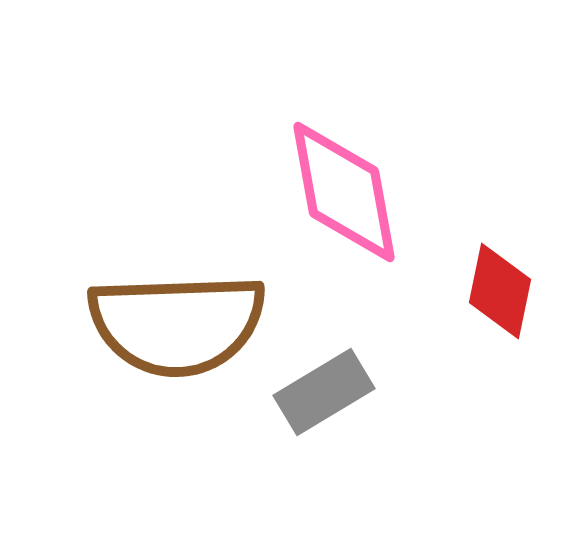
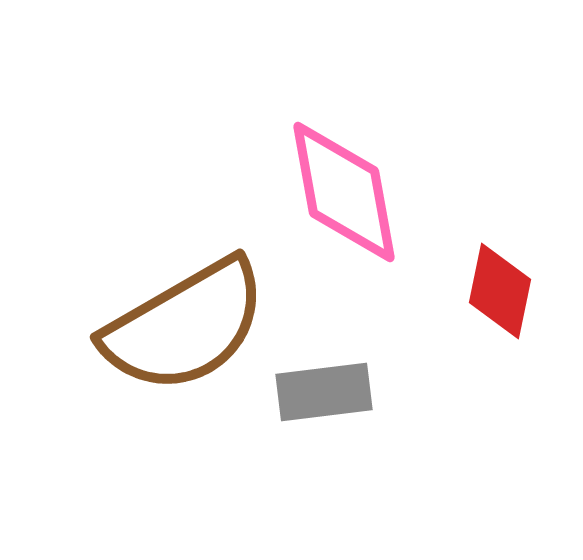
brown semicircle: moved 8 px right, 2 px down; rotated 28 degrees counterclockwise
gray rectangle: rotated 24 degrees clockwise
